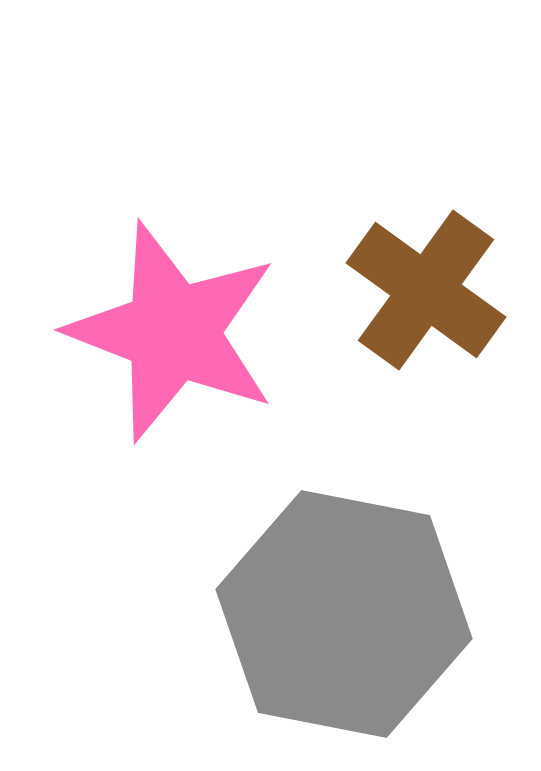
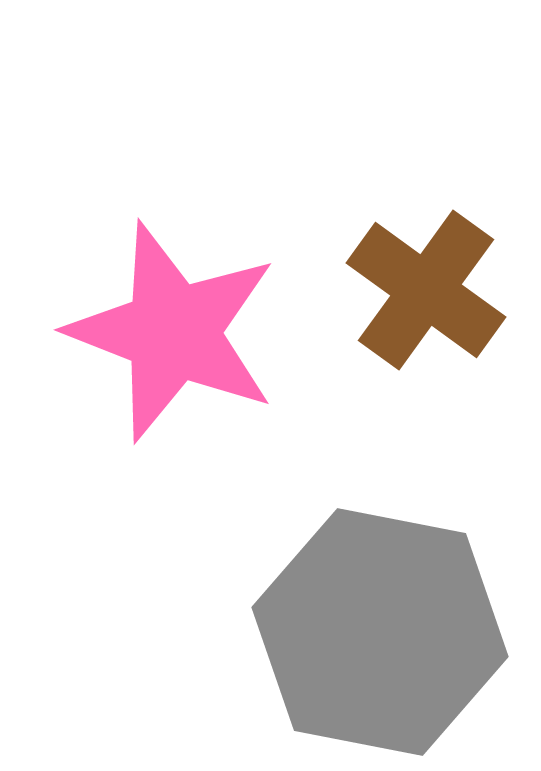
gray hexagon: moved 36 px right, 18 px down
